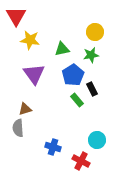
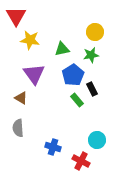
brown triangle: moved 4 px left, 11 px up; rotated 48 degrees clockwise
